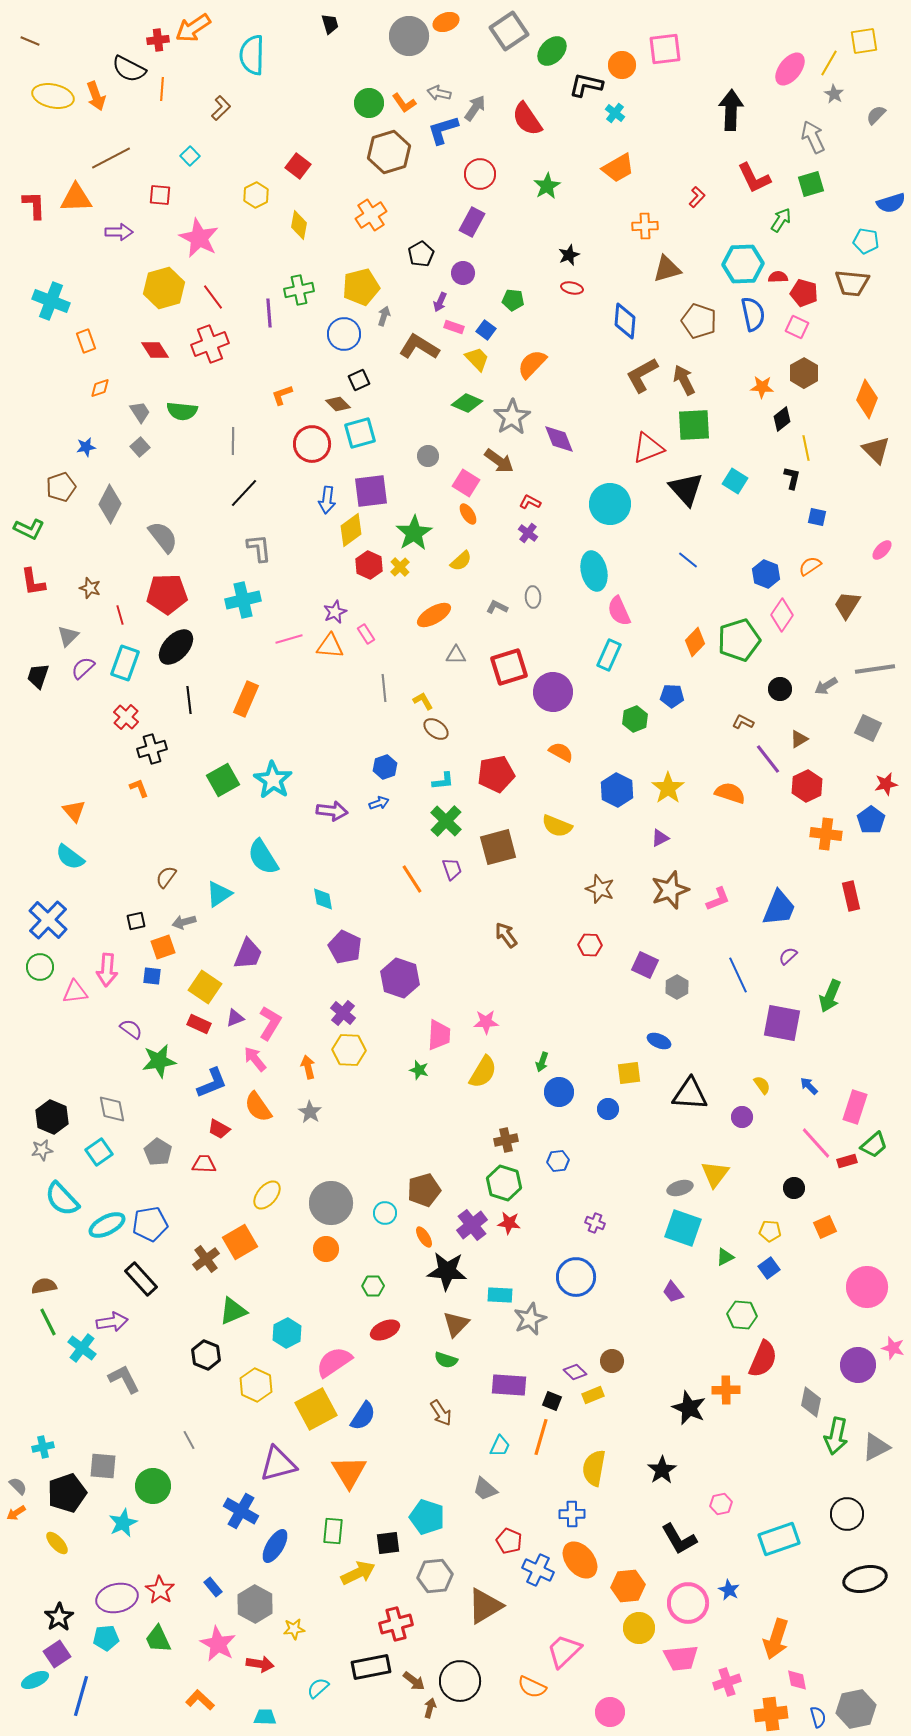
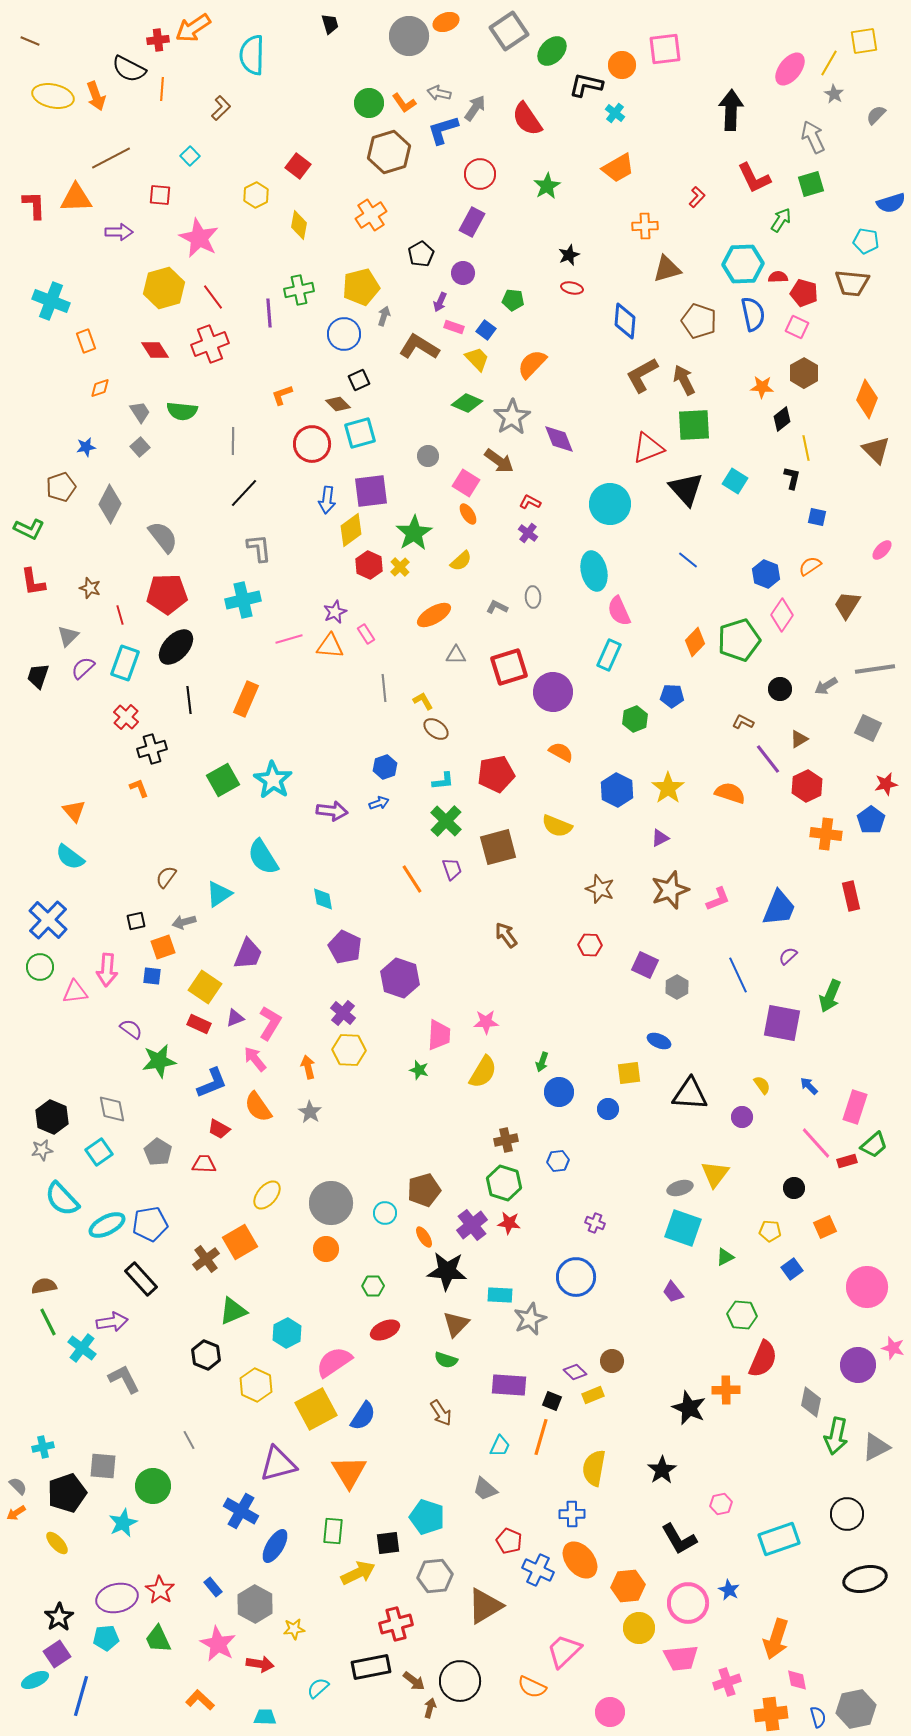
blue square at (769, 1268): moved 23 px right, 1 px down
